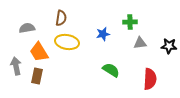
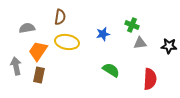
brown semicircle: moved 1 px left, 1 px up
green cross: moved 2 px right, 3 px down; rotated 24 degrees clockwise
orange trapezoid: moved 1 px left, 1 px up; rotated 65 degrees clockwise
brown rectangle: moved 2 px right, 1 px up
